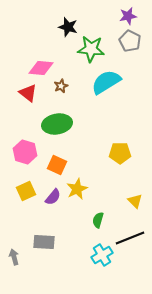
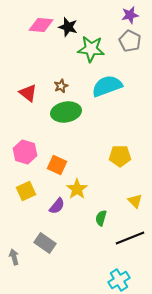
purple star: moved 2 px right, 1 px up
pink diamond: moved 43 px up
cyan semicircle: moved 1 px right, 4 px down; rotated 12 degrees clockwise
green ellipse: moved 9 px right, 12 px up
yellow pentagon: moved 3 px down
yellow star: rotated 10 degrees counterclockwise
purple semicircle: moved 4 px right, 9 px down
green semicircle: moved 3 px right, 2 px up
gray rectangle: moved 1 px right, 1 px down; rotated 30 degrees clockwise
cyan cross: moved 17 px right, 25 px down
